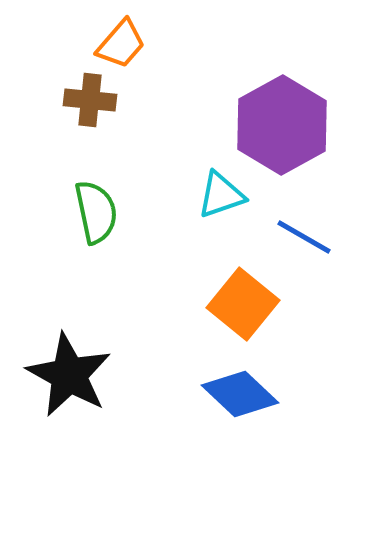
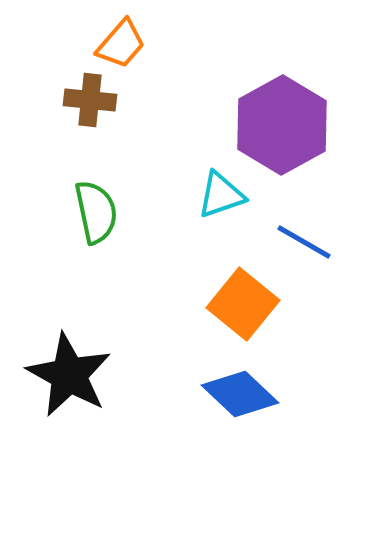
blue line: moved 5 px down
